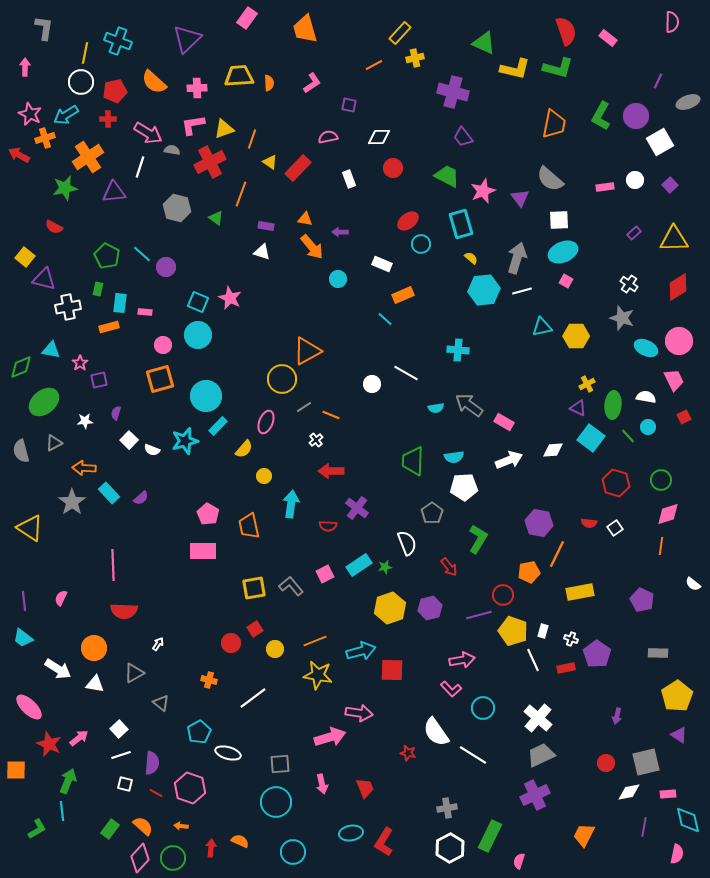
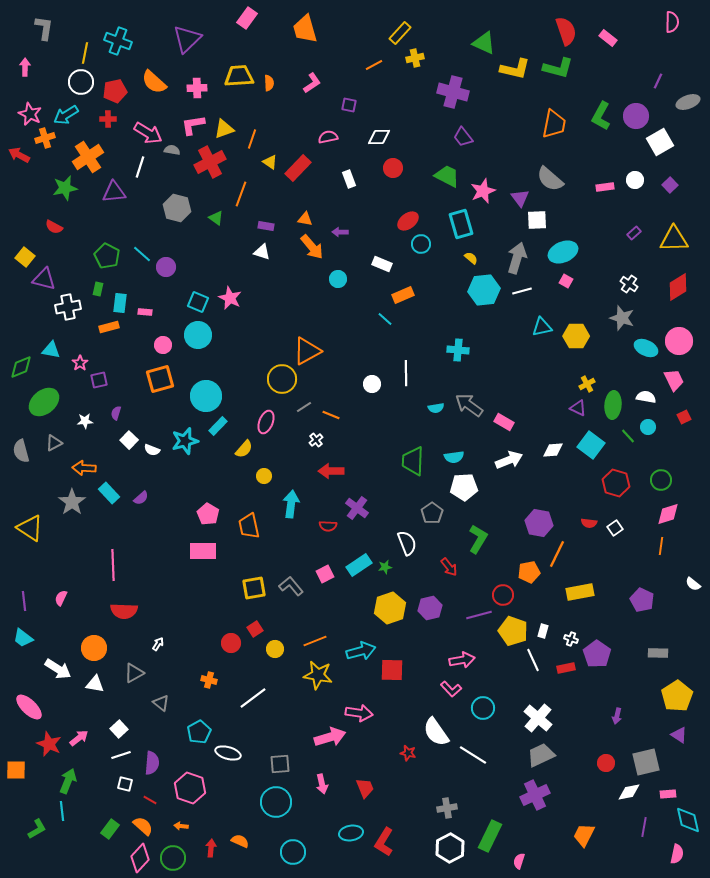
white square at (559, 220): moved 22 px left
white line at (406, 373): rotated 60 degrees clockwise
cyan square at (591, 438): moved 7 px down
red line at (156, 793): moved 6 px left, 7 px down
